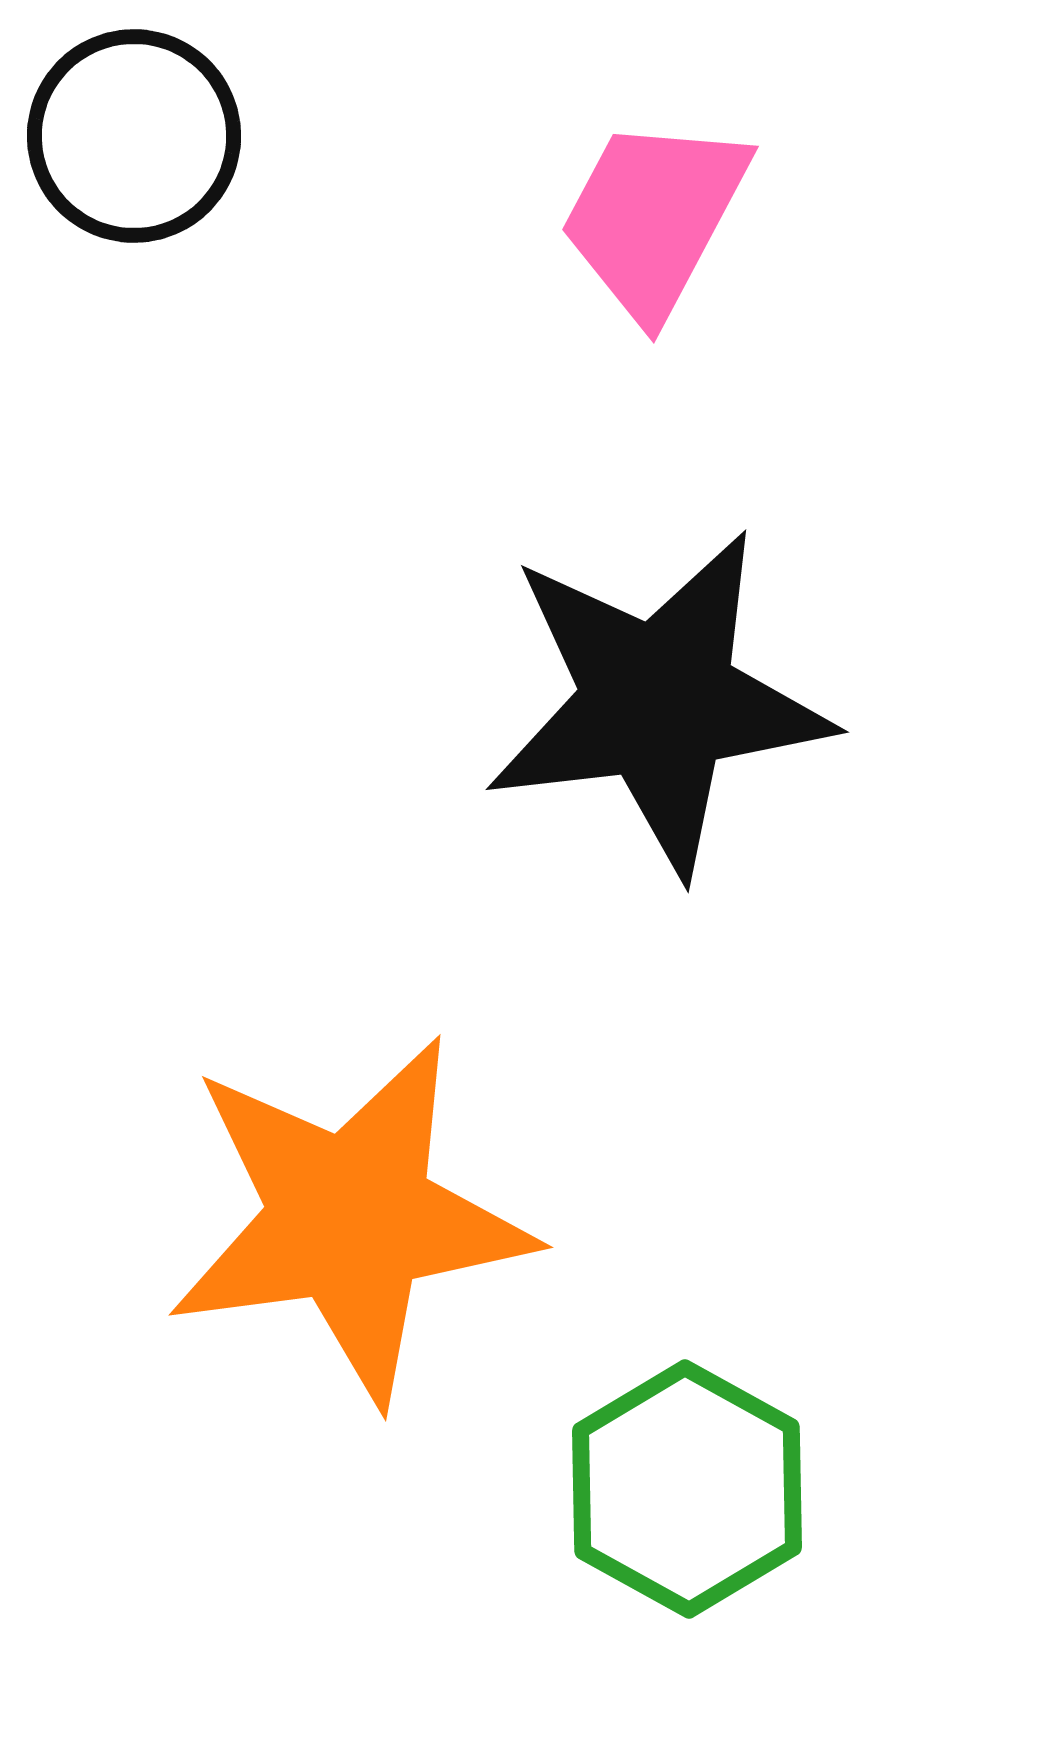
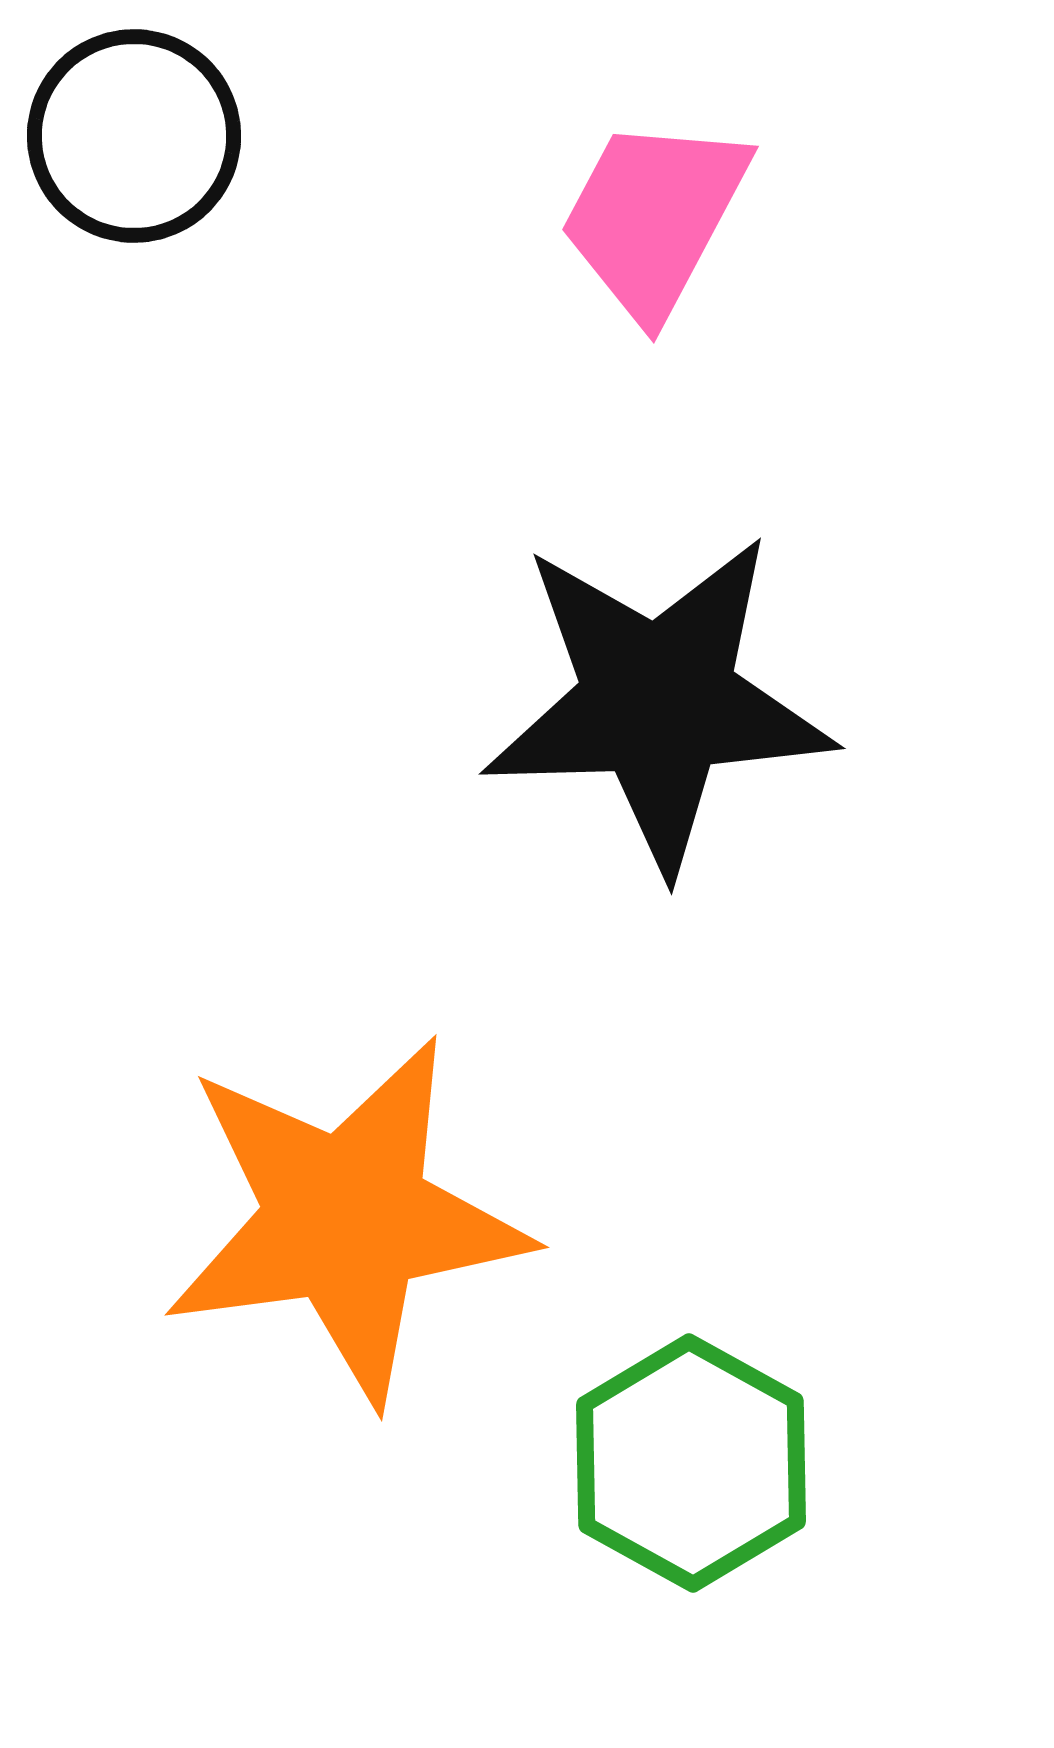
black star: rotated 5 degrees clockwise
orange star: moved 4 px left
green hexagon: moved 4 px right, 26 px up
